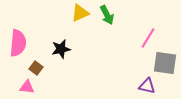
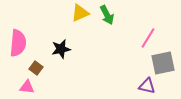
gray square: moved 2 px left; rotated 20 degrees counterclockwise
